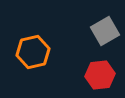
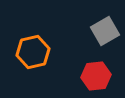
red hexagon: moved 4 px left, 1 px down
